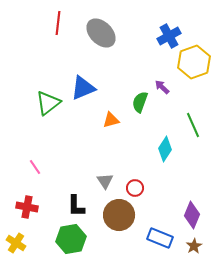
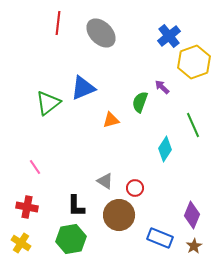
blue cross: rotated 10 degrees counterclockwise
gray triangle: rotated 24 degrees counterclockwise
yellow cross: moved 5 px right
